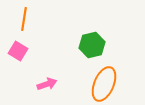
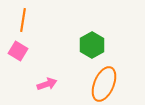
orange line: moved 1 px left, 1 px down
green hexagon: rotated 15 degrees counterclockwise
